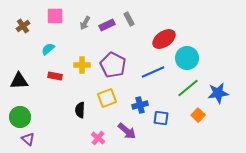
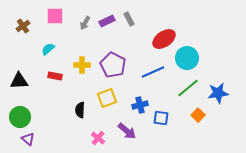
purple rectangle: moved 4 px up
